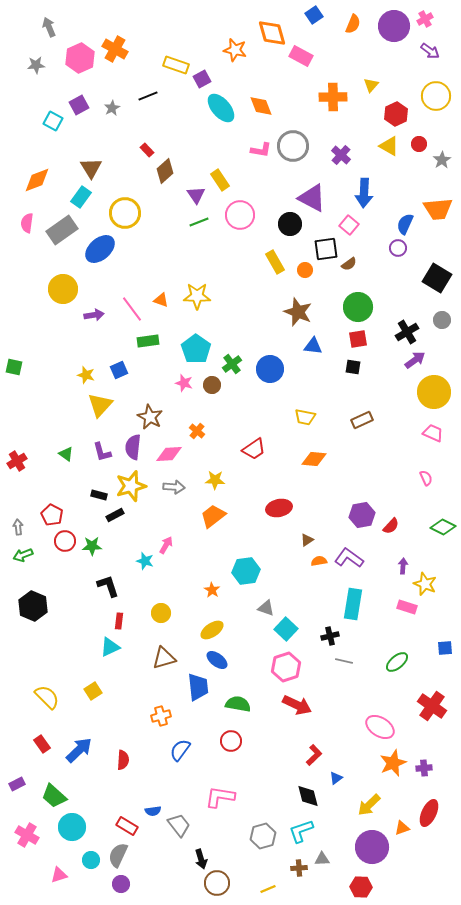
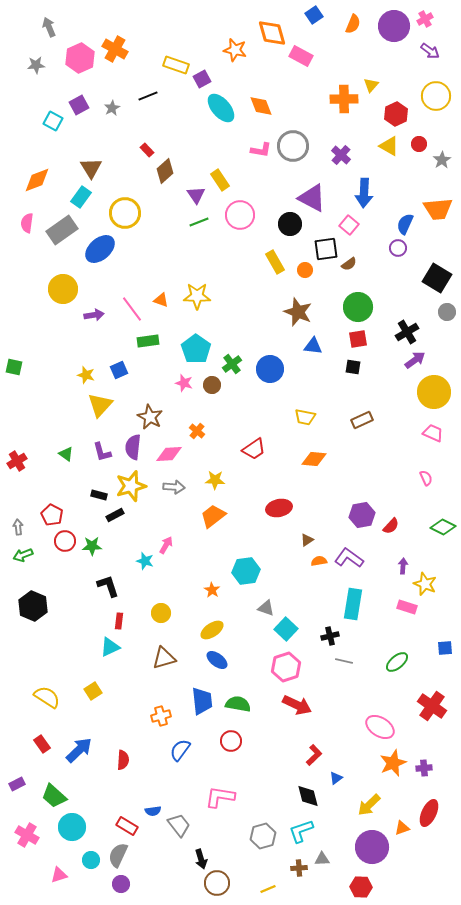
orange cross at (333, 97): moved 11 px right, 2 px down
gray circle at (442, 320): moved 5 px right, 8 px up
blue trapezoid at (198, 687): moved 4 px right, 14 px down
yellow semicircle at (47, 697): rotated 12 degrees counterclockwise
